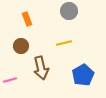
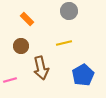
orange rectangle: rotated 24 degrees counterclockwise
